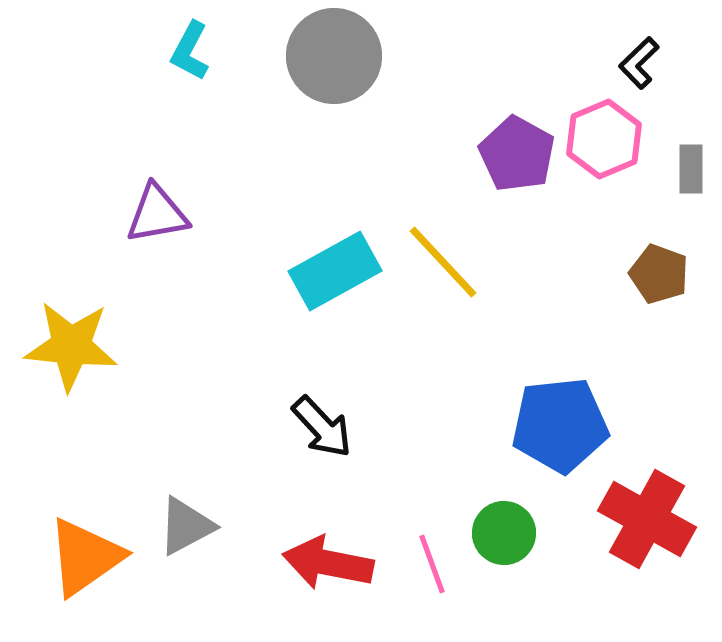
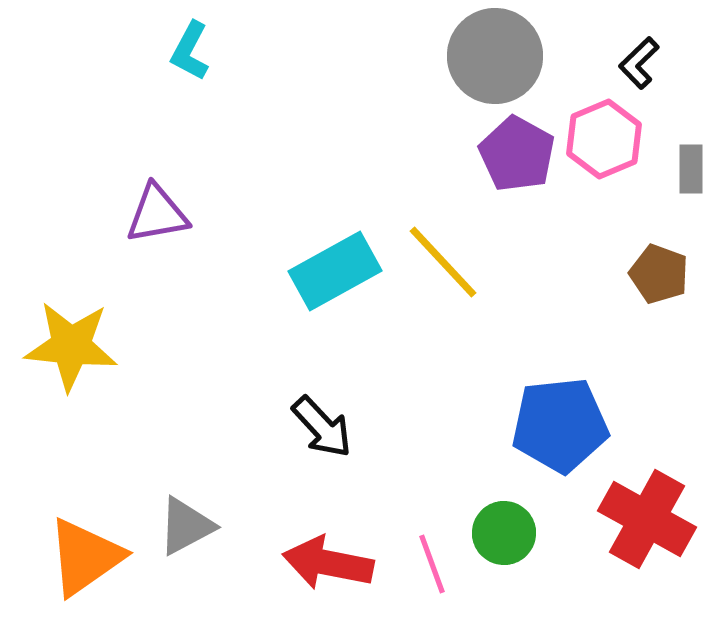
gray circle: moved 161 px right
